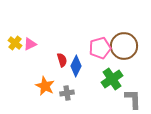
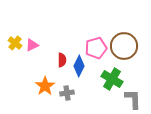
pink triangle: moved 2 px right, 1 px down
pink pentagon: moved 4 px left
red semicircle: rotated 16 degrees clockwise
blue diamond: moved 3 px right
green cross: rotated 25 degrees counterclockwise
orange star: rotated 12 degrees clockwise
